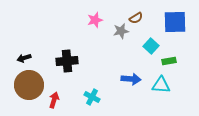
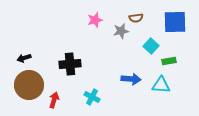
brown semicircle: rotated 24 degrees clockwise
black cross: moved 3 px right, 3 px down
